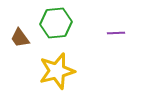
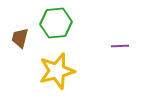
purple line: moved 4 px right, 13 px down
brown trapezoid: rotated 50 degrees clockwise
